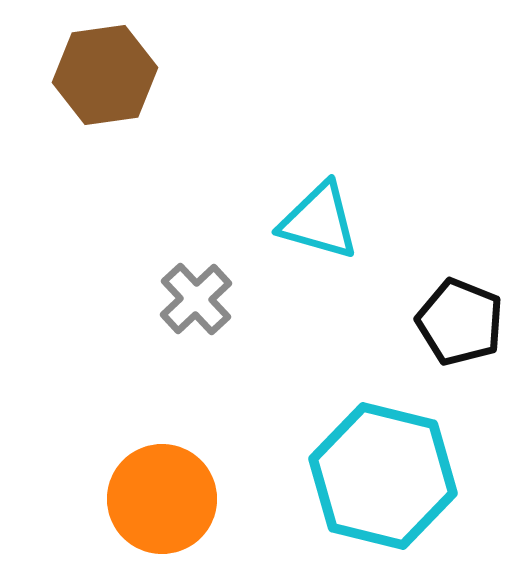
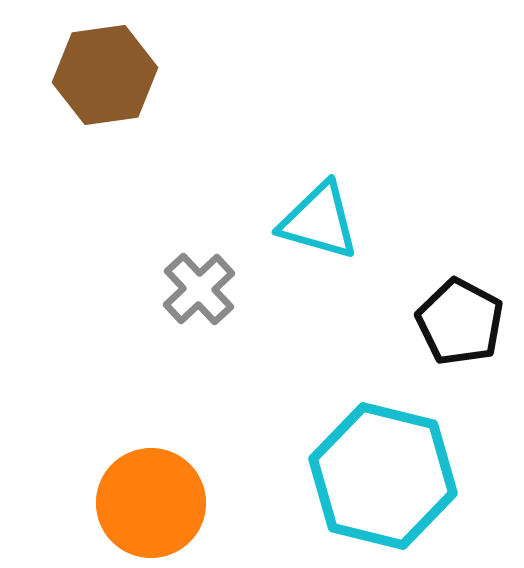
gray cross: moved 3 px right, 10 px up
black pentagon: rotated 6 degrees clockwise
orange circle: moved 11 px left, 4 px down
